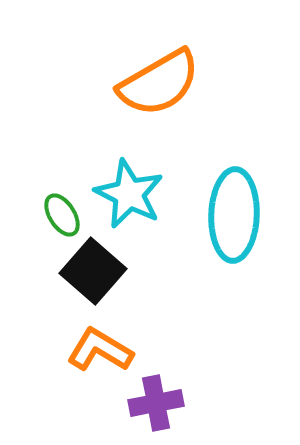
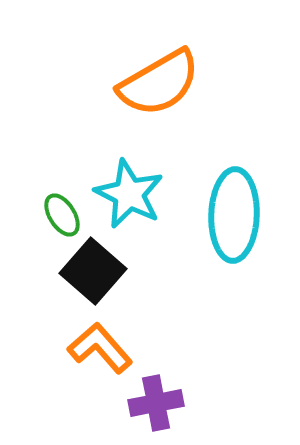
orange L-shape: moved 2 px up; rotated 18 degrees clockwise
